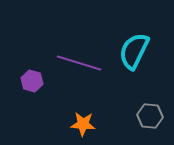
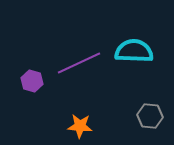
cyan semicircle: rotated 66 degrees clockwise
purple line: rotated 42 degrees counterclockwise
orange star: moved 3 px left, 2 px down
